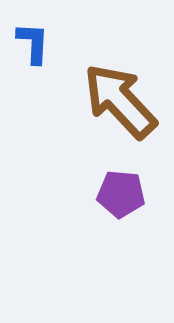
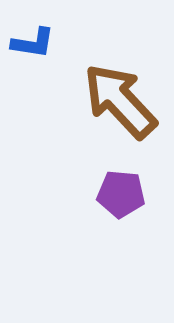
blue L-shape: rotated 96 degrees clockwise
